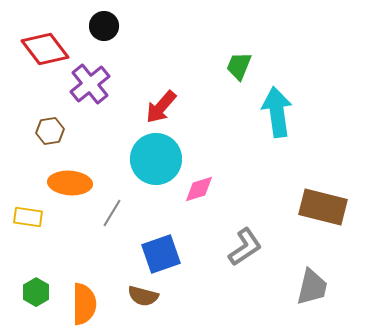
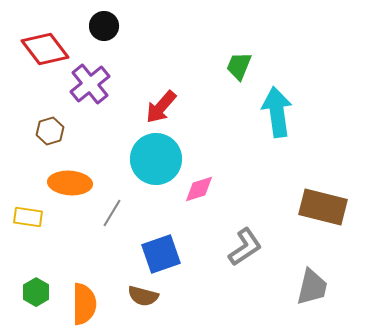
brown hexagon: rotated 8 degrees counterclockwise
